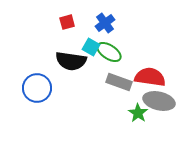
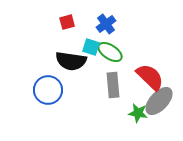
blue cross: moved 1 px right, 1 px down
cyan square: rotated 12 degrees counterclockwise
green ellipse: moved 1 px right
red semicircle: rotated 36 degrees clockwise
gray rectangle: moved 6 px left, 3 px down; rotated 65 degrees clockwise
blue circle: moved 11 px right, 2 px down
gray ellipse: rotated 60 degrees counterclockwise
green star: rotated 24 degrees counterclockwise
